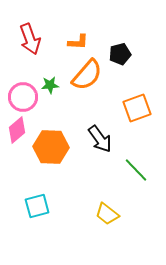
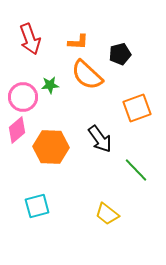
orange semicircle: rotated 92 degrees clockwise
